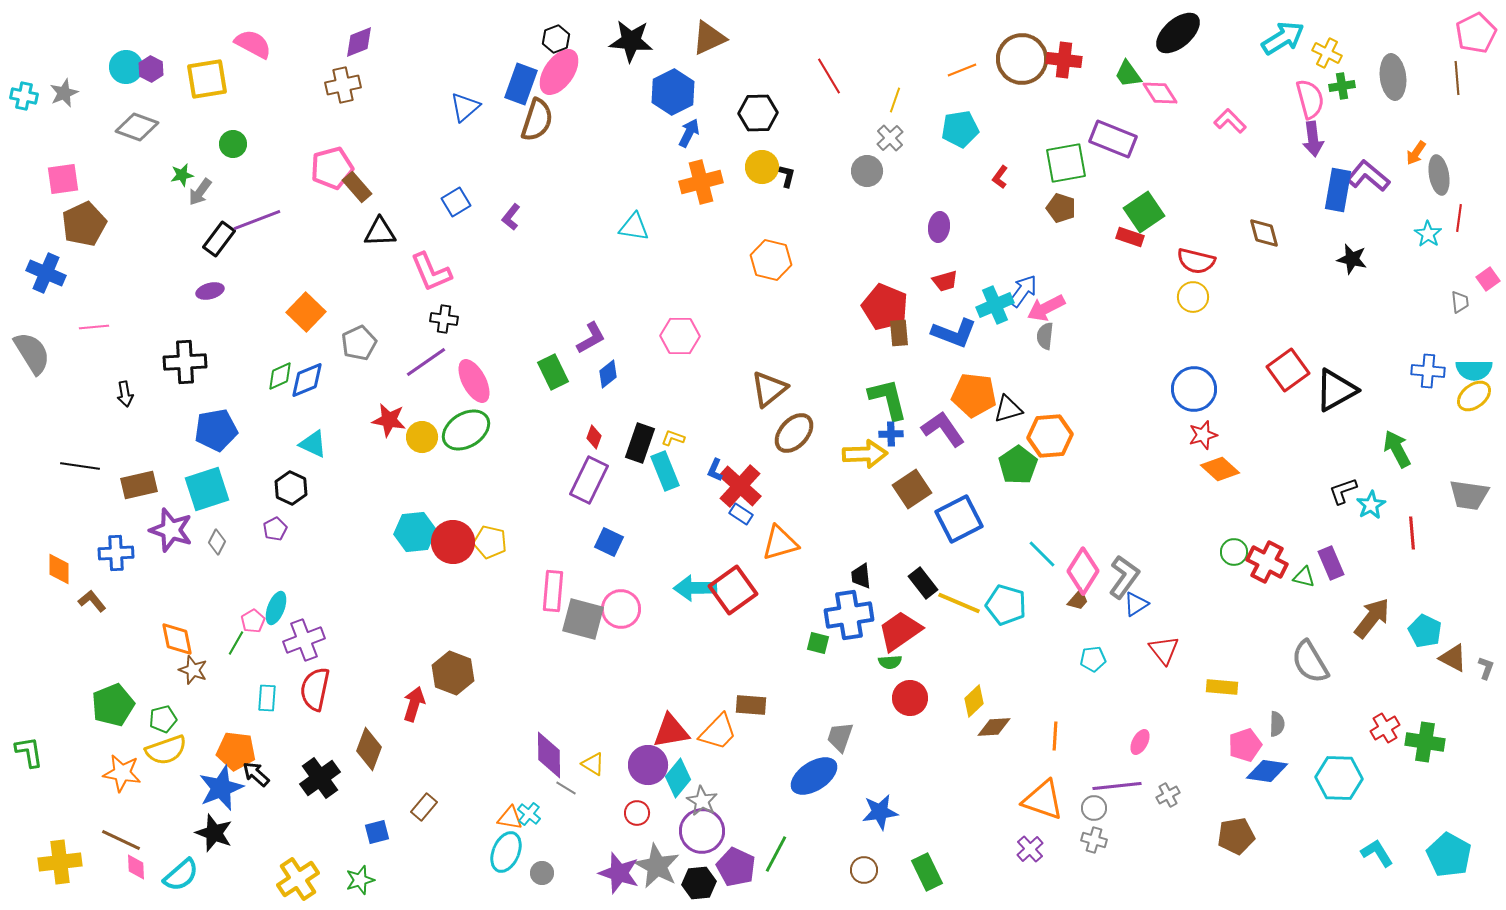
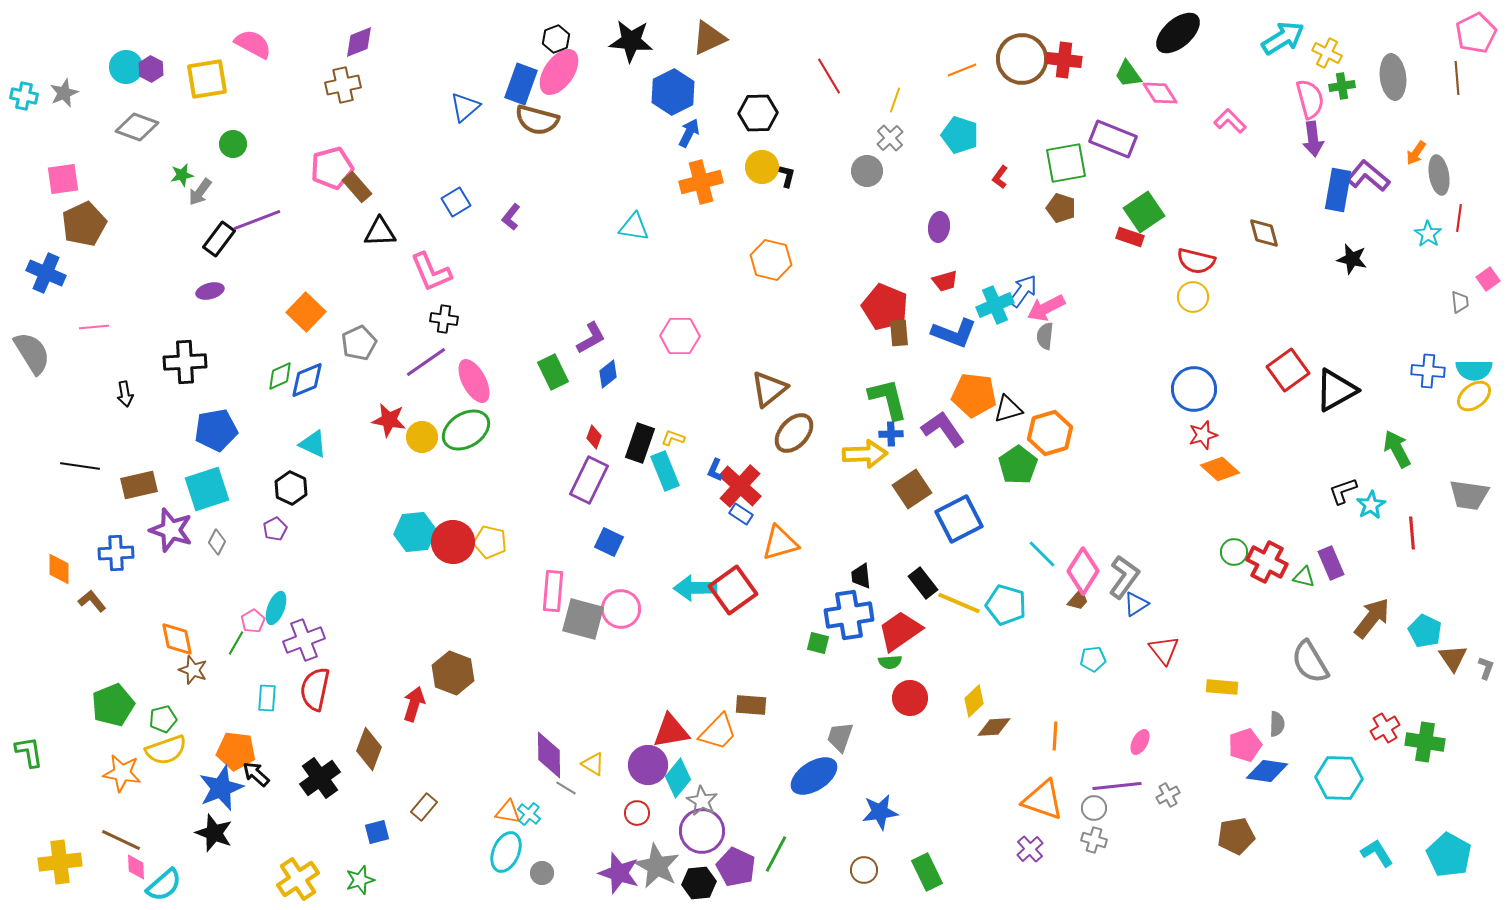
brown semicircle at (537, 120): rotated 87 degrees clockwise
cyan pentagon at (960, 129): moved 6 px down; rotated 27 degrees clockwise
orange hexagon at (1050, 436): moved 3 px up; rotated 12 degrees counterclockwise
brown triangle at (1453, 658): rotated 28 degrees clockwise
orange triangle at (510, 818): moved 2 px left, 6 px up
cyan semicircle at (181, 875): moved 17 px left, 10 px down
